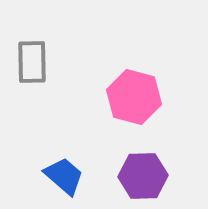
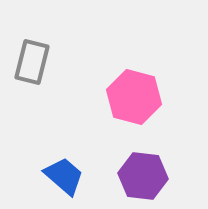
gray rectangle: rotated 15 degrees clockwise
purple hexagon: rotated 9 degrees clockwise
